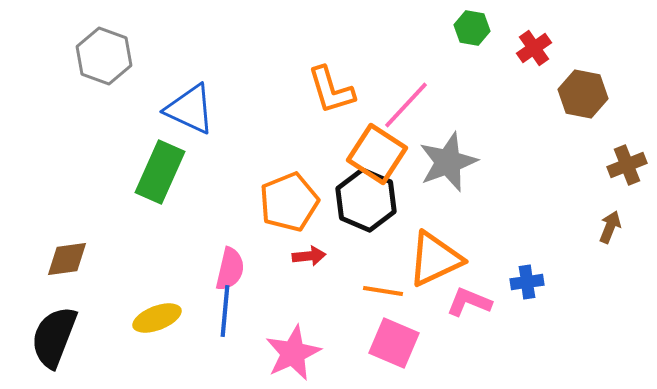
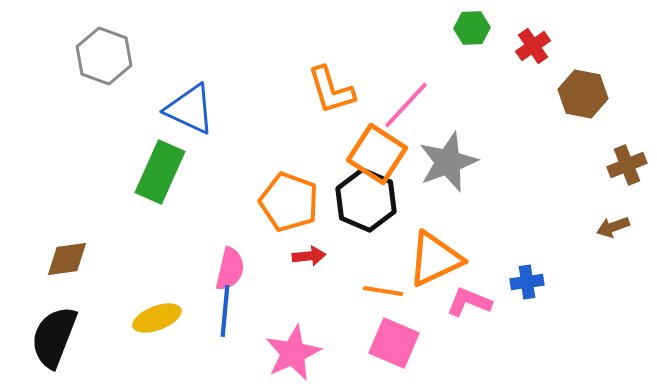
green hexagon: rotated 12 degrees counterclockwise
red cross: moved 1 px left, 2 px up
orange pentagon: rotated 30 degrees counterclockwise
brown arrow: moved 3 px right; rotated 132 degrees counterclockwise
